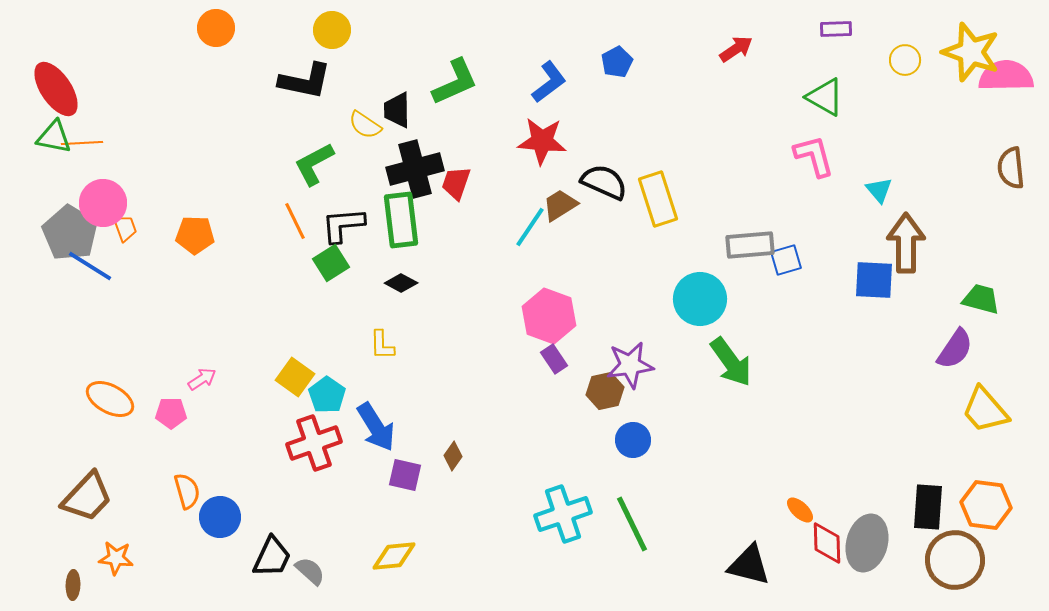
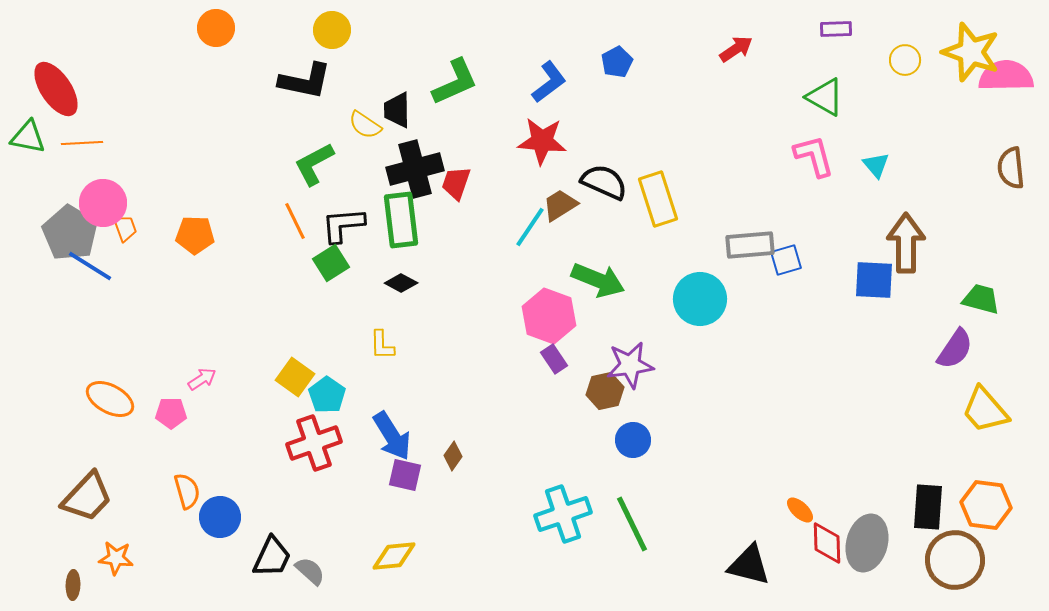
green triangle at (54, 137): moved 26 px left
cyan triangle at (879, 190): moved 3 px left, 25 px up
green arrow at (731, 362): moved 133 px left, 82 px up; rotated 32 degrees counterclockwise
blue arrow at (376, 427): moved 16 px right, 9 px down
